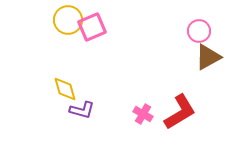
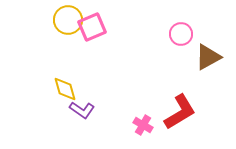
pink circle: moved 18 px left, 3 px down
purple L-shape: rotated 20 degrees clockwise
pink cross: moved 11 px down
